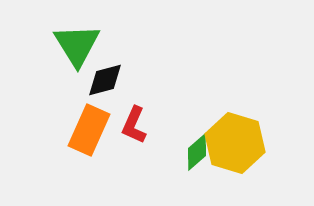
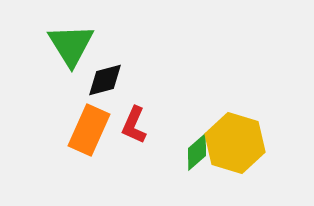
green triangle: moved 6 px left
